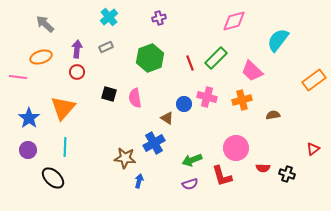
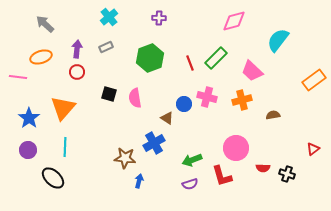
purple cross: rotated 16 degrees clockwise
